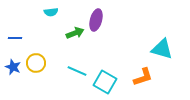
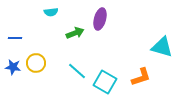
purple ellipse: moved 4 px right, 1 px up
cyan triangle: moved 2 px up
blue star: rotated 14 degrees counterclockwise
cyan line: rotated 18 degrees clockwise
orange L-shape: moved 2 px left
